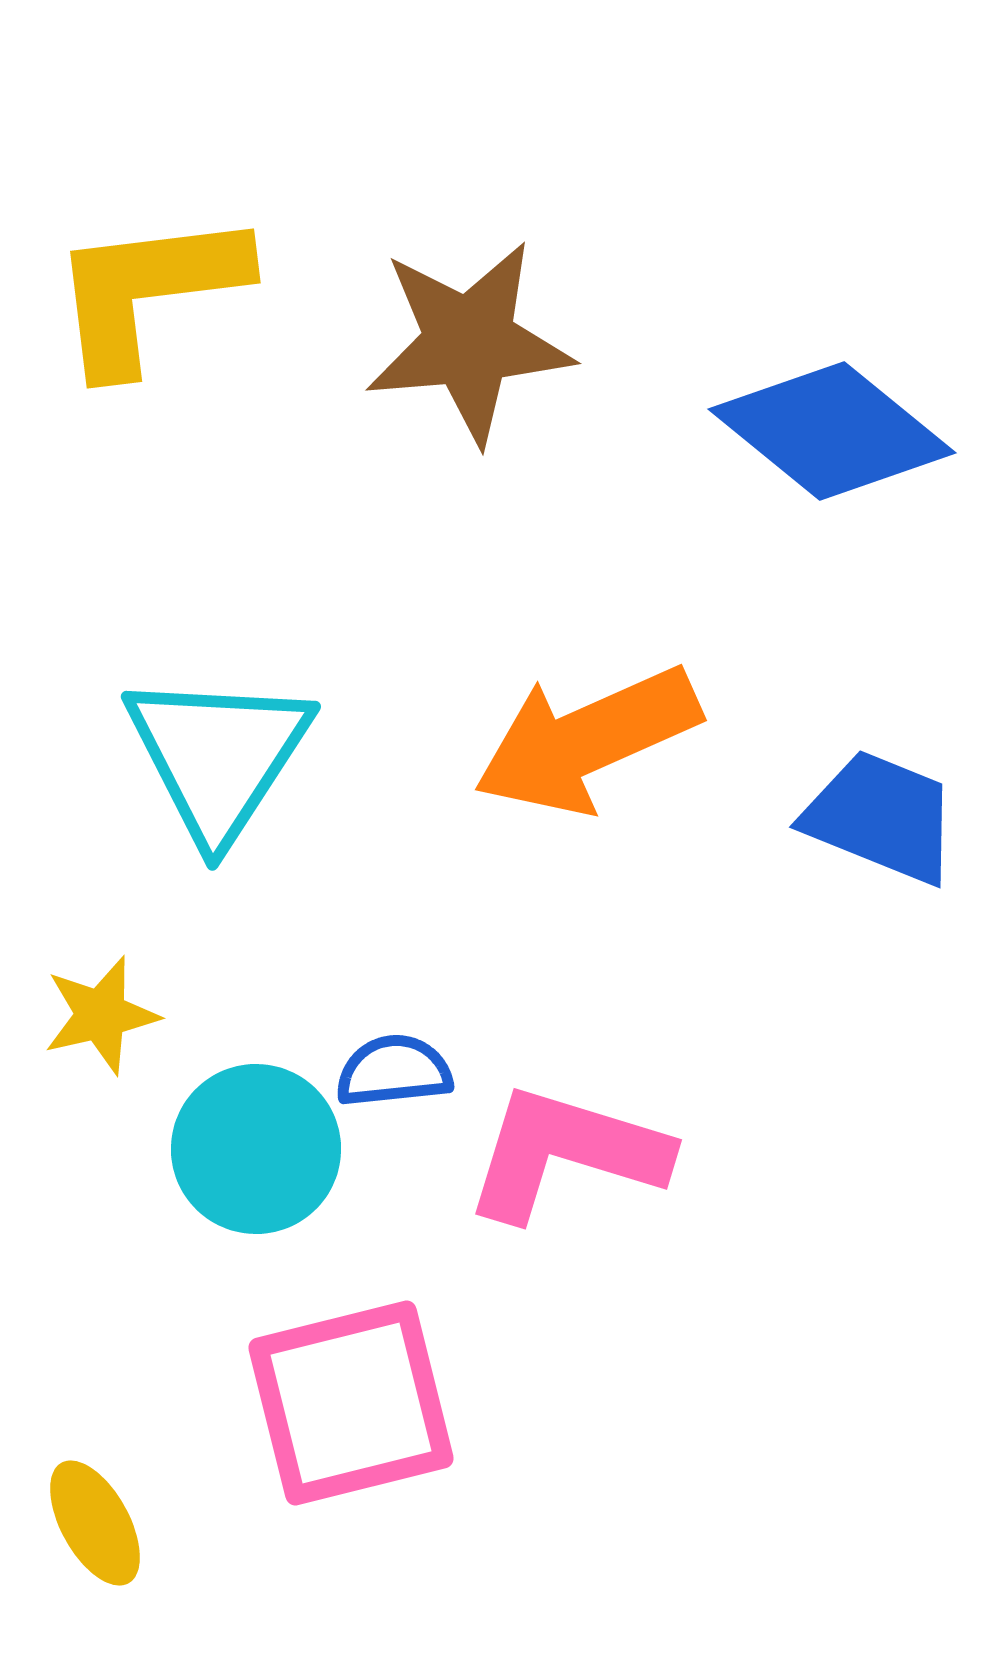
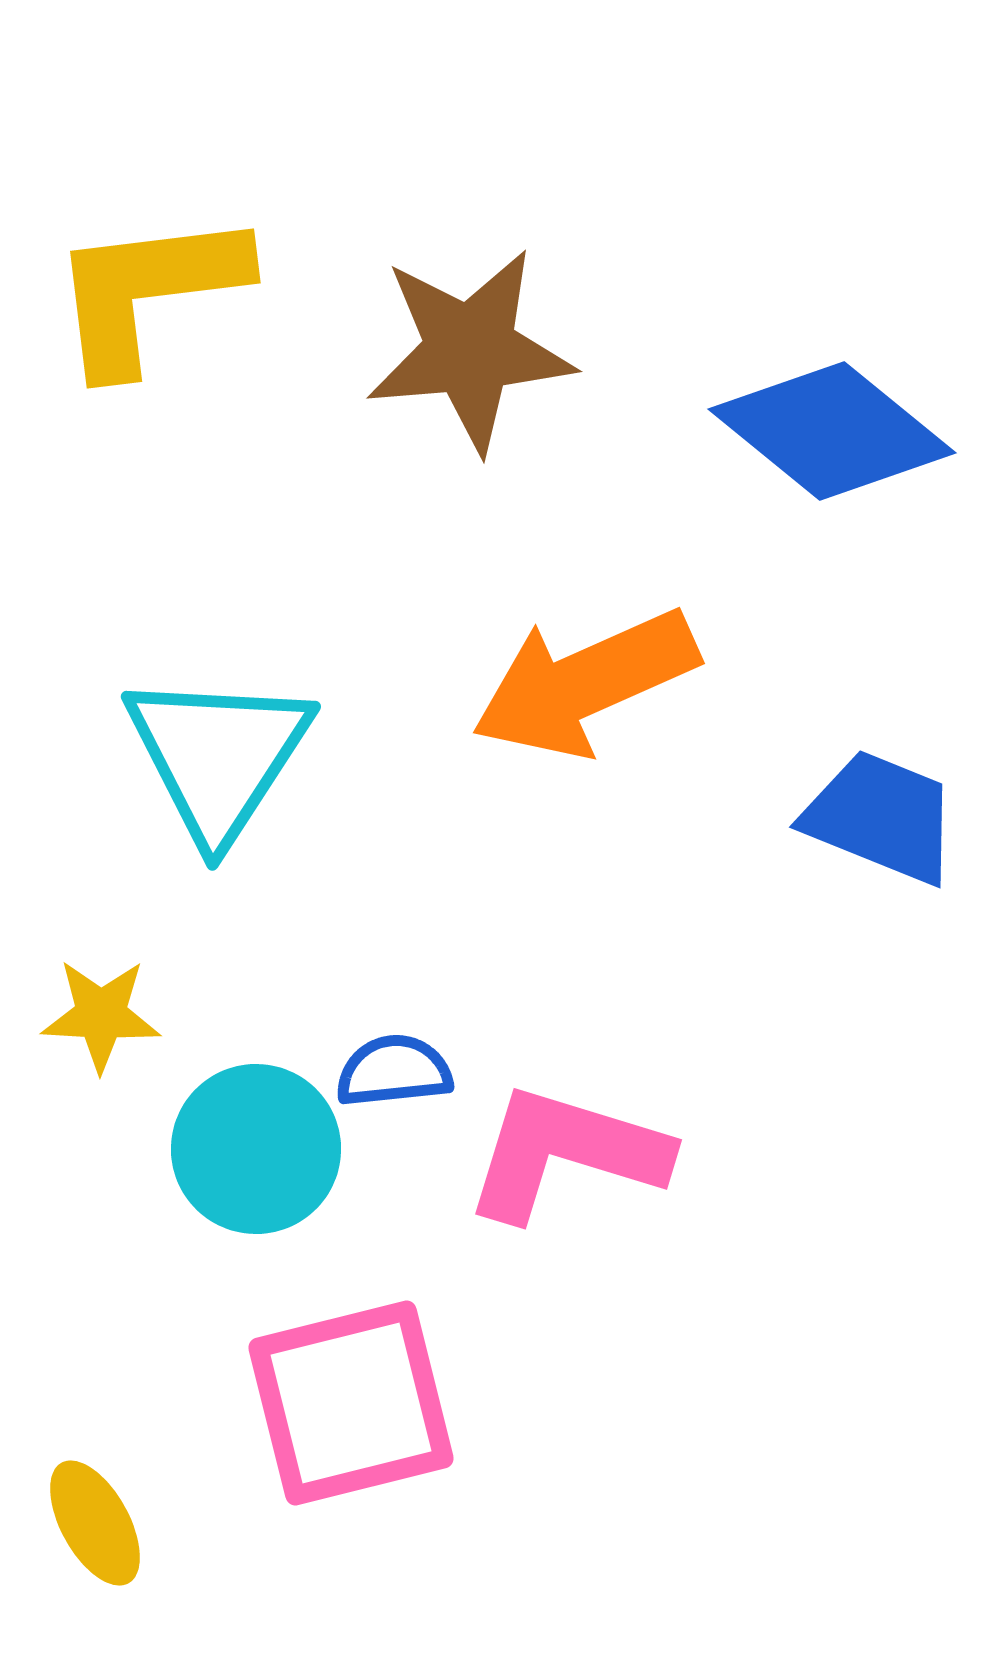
brown star: moved 1 px right, 8 px down
orange arrow: moved 2 px left, 57 px up
yellow star: rotated 16 degrees clockwise
